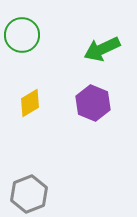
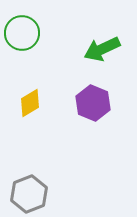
green circle: moved 2 px up
